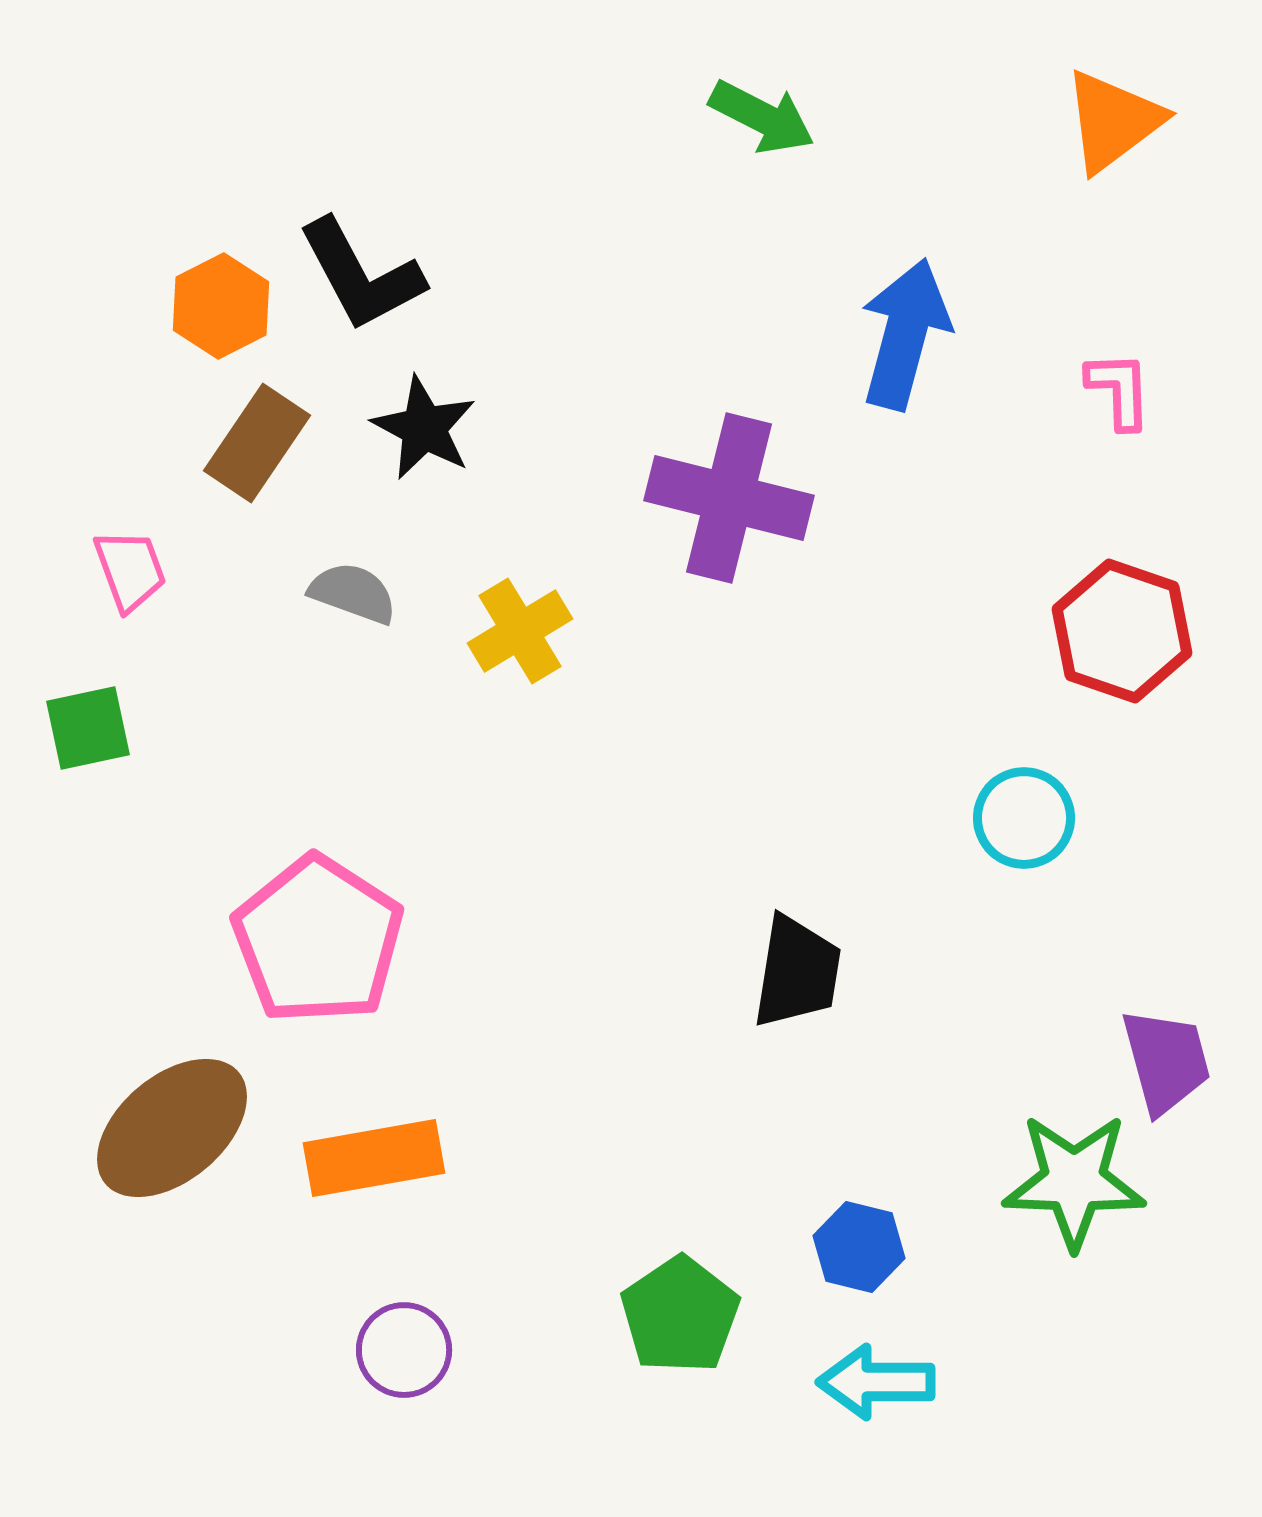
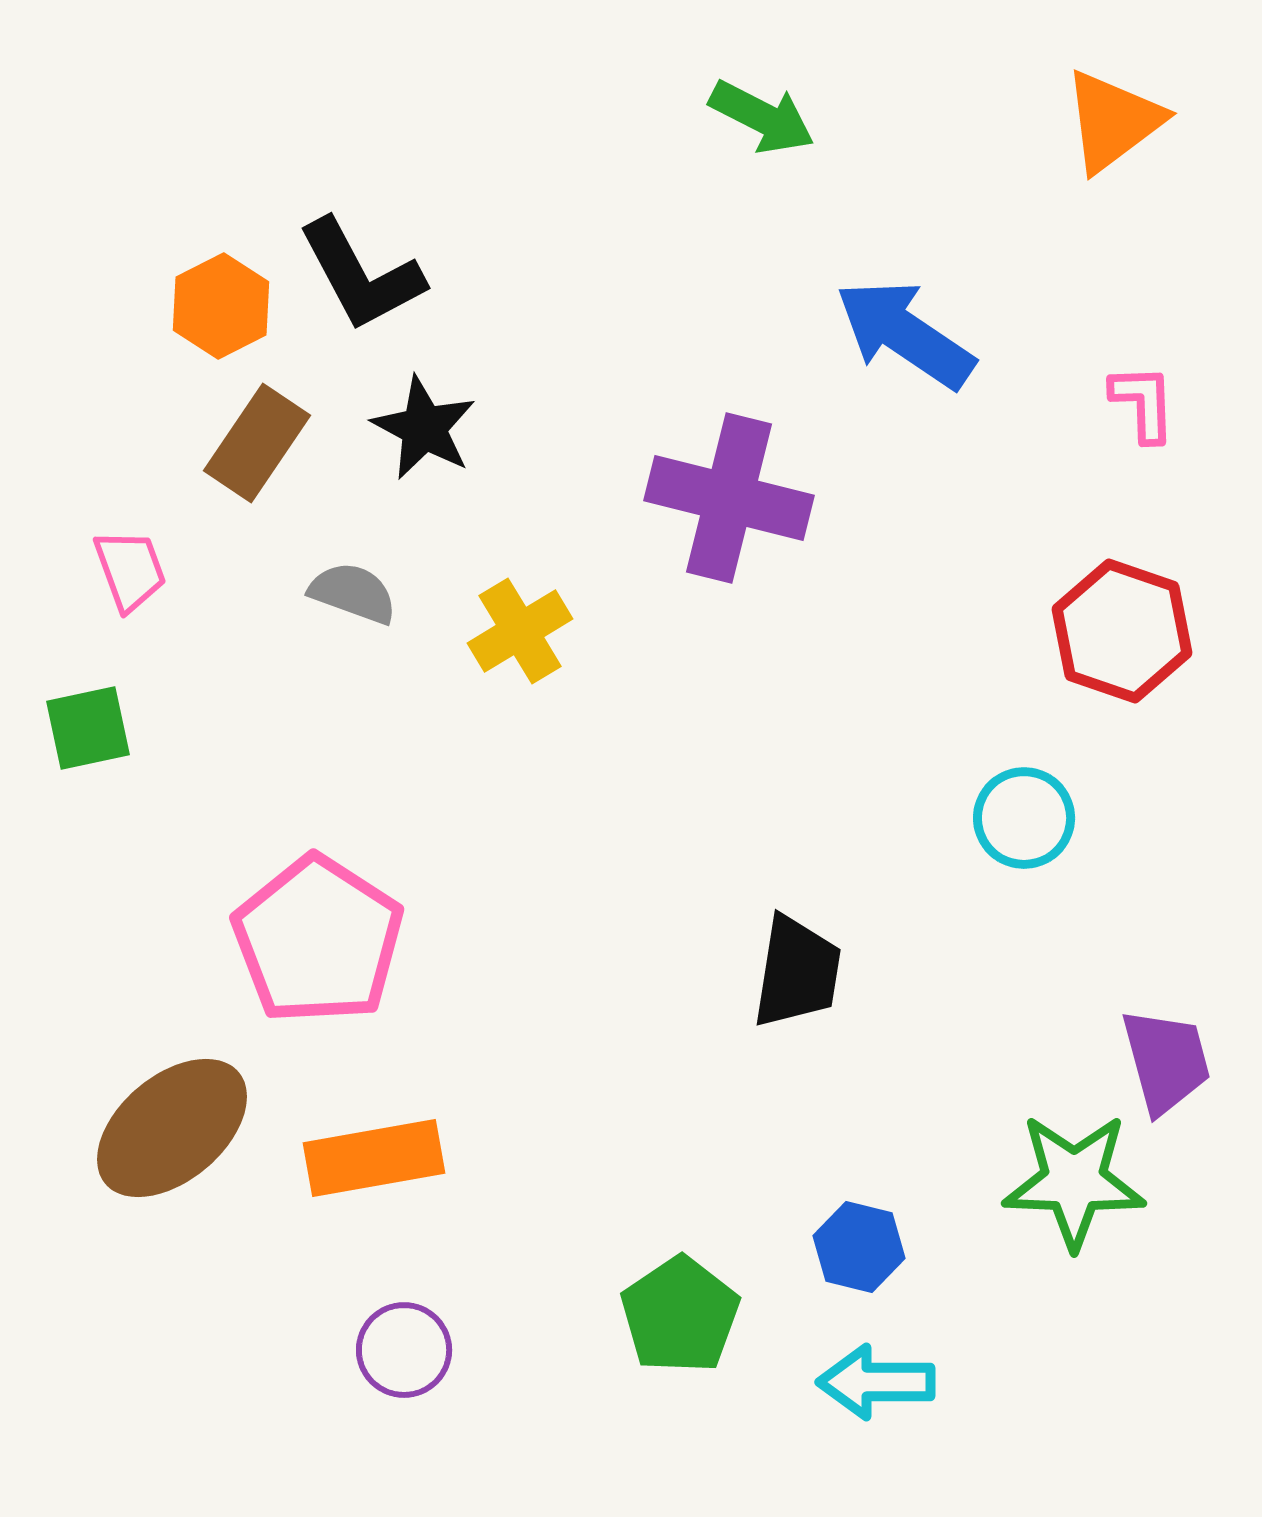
blue arrow: rotated 71 degrees counterclockwise
pink L-shape: moved 24 px right, 13 px down
